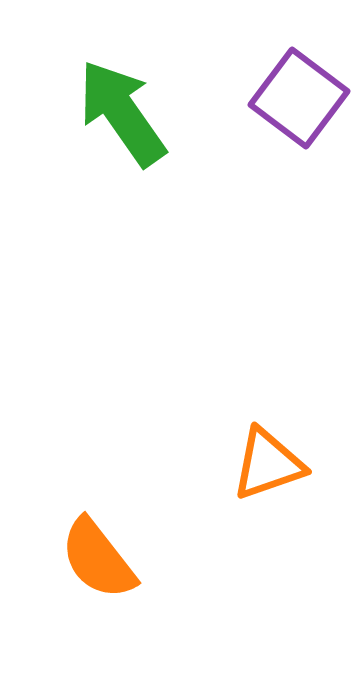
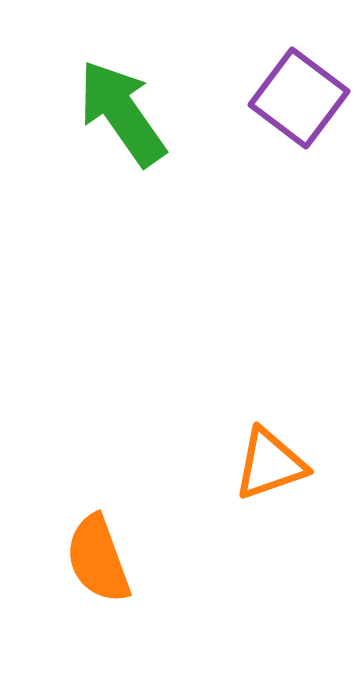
orange triangle: moved 2 px right
orange semicircle: rotated 18 degrees clockwise
